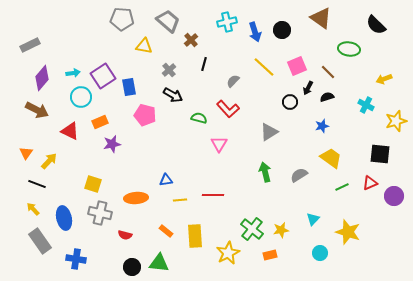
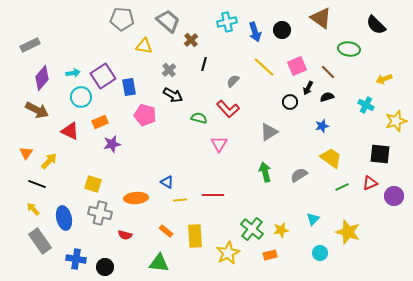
blue triangle at (166, 180): moved 1 px right, 2 px down; rotated 40 degrees clockwise
black circle at (132, 267): moved 27 px left
